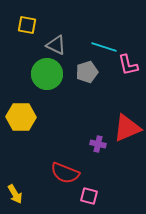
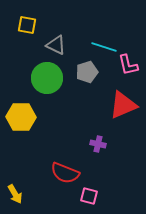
green circle: moved 4 px down
red triangle: moved 4 px left, 23 px up
